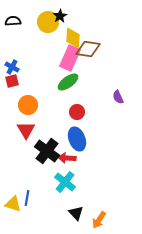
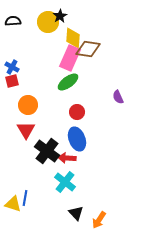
blue line: moved 2 px left
